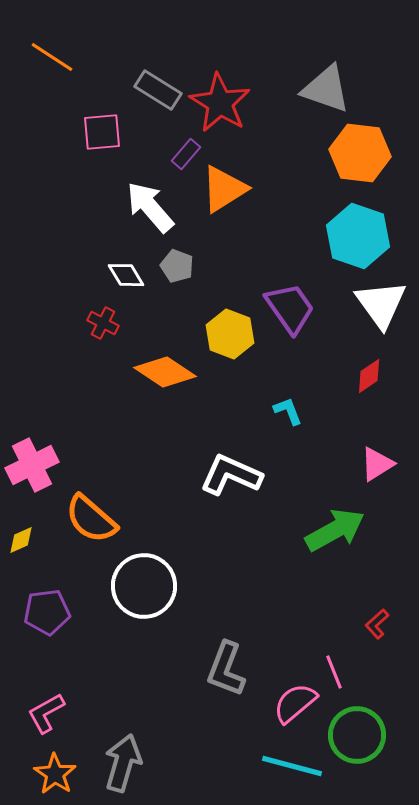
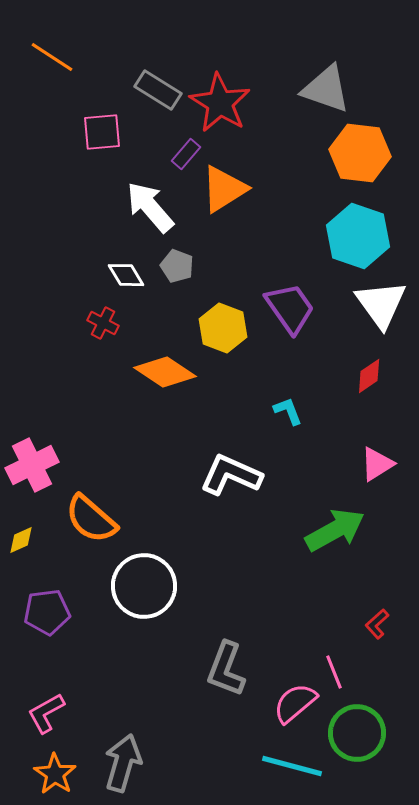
yellow hexagon: moved 7 px left, 6 px up
green circle: moved 2 px up
